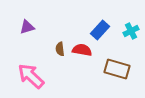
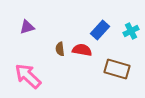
pink arrow: moved 3 px left
